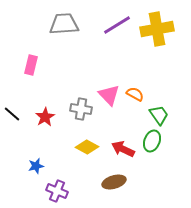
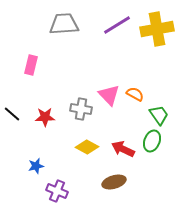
red star: rotated 30 degrees clockwise
